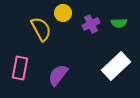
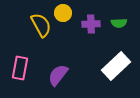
purple cross: rotated 24 degrees clockwise
yellow semicircle: moved 4 px up
